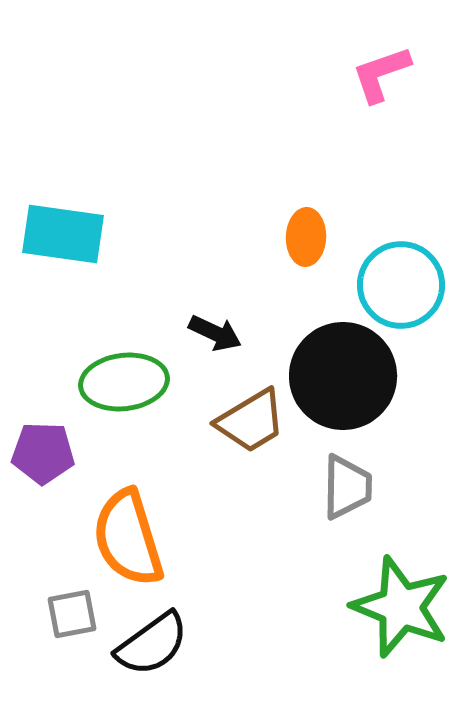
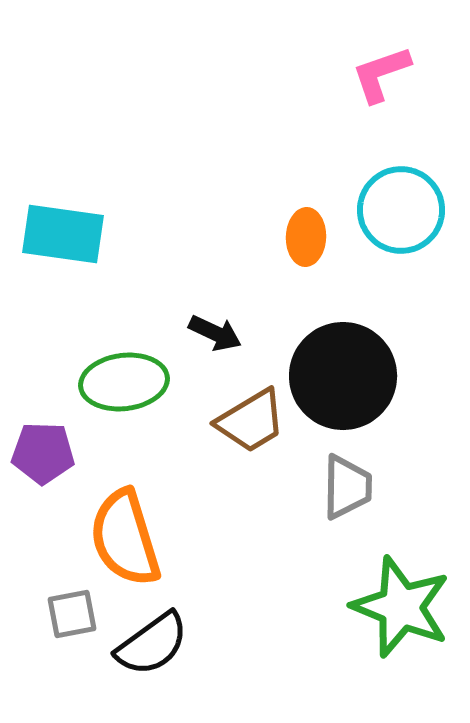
cyan circle: moved 75 px up
orange semicircle: moved 3 px left
